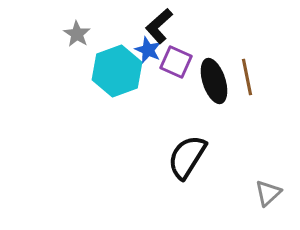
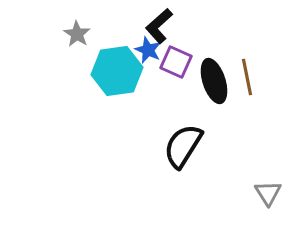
cyan hexagon: rotated 12 degrees clockwise
black semicircle: moved 4 px left, 11 px up
gray triangle: rotated 20 degrees counterclockwise
